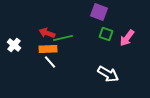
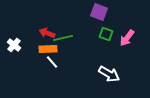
white line: moved 2 px right
white arrow: moved 1 px right
